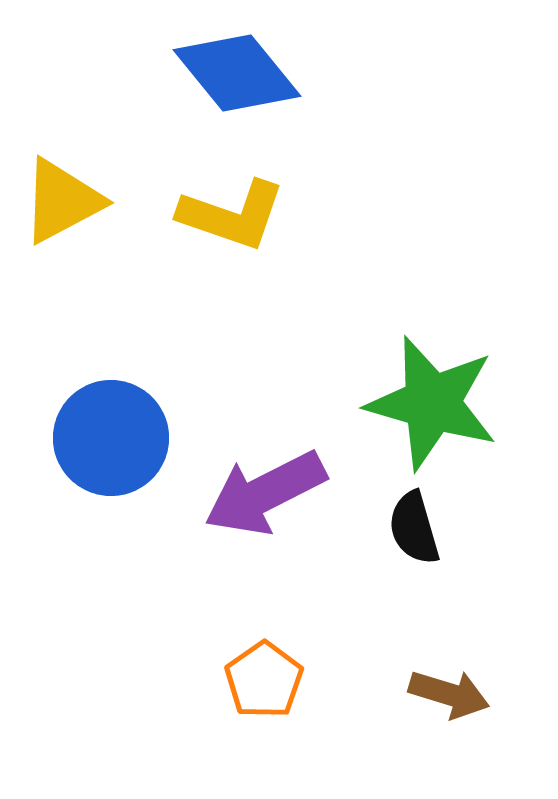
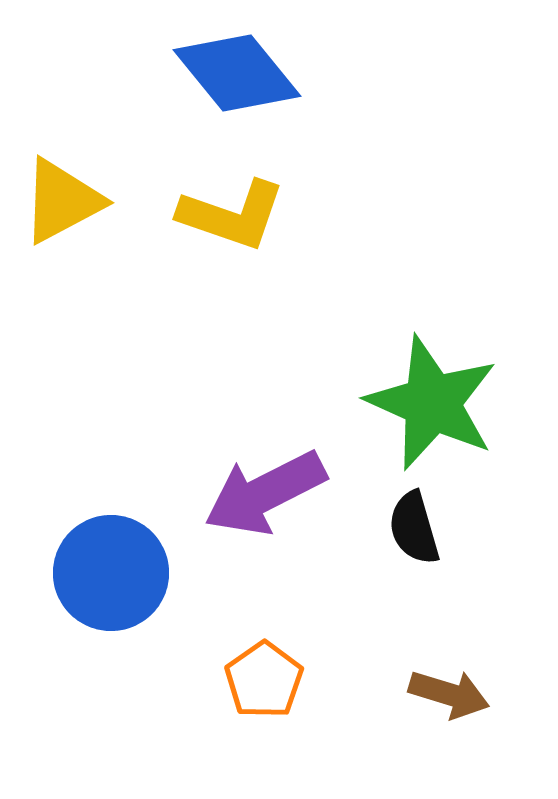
green star: rotated 8 degrees clockwise
blue circle: moved 135 px down
